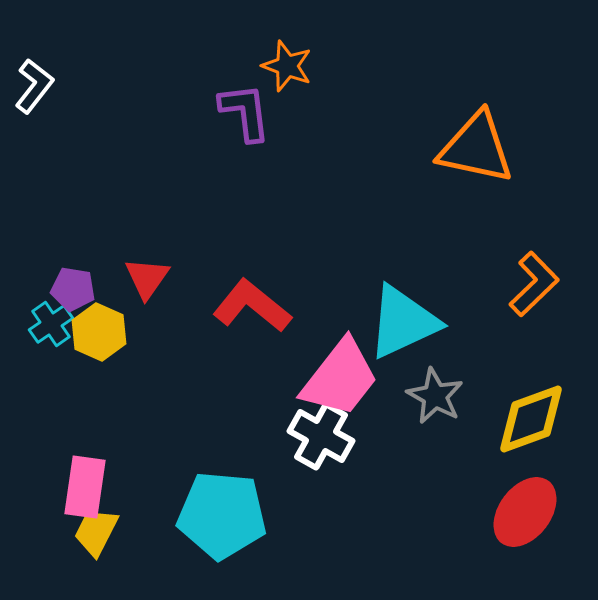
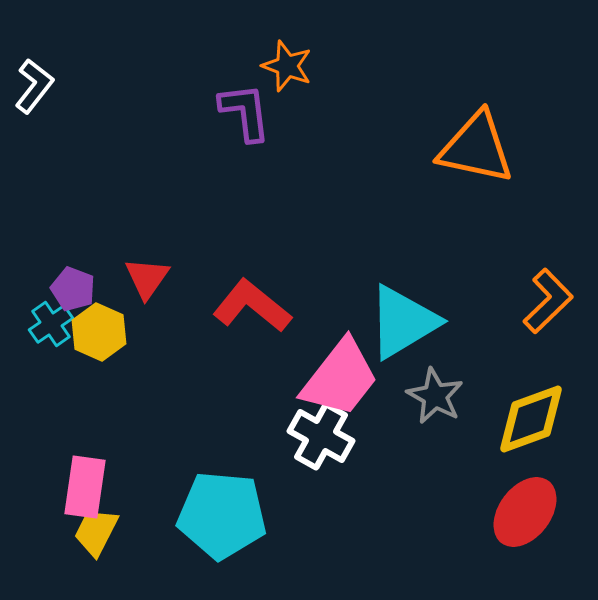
orange L-shape: moved 14 px right, 17 px down
purple pentagon: rotated 12 degrees clockwise
cyan triangle: rotated 6 degrees counterclockwise
